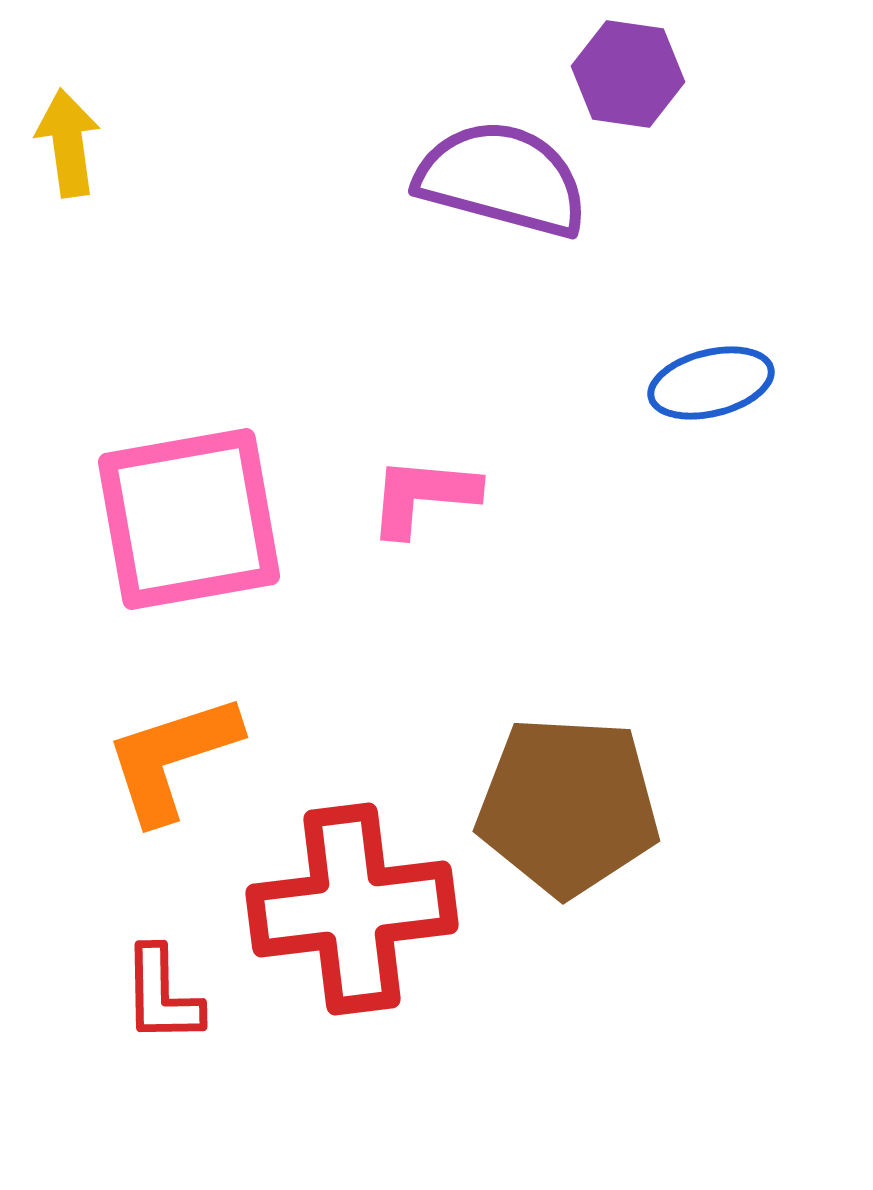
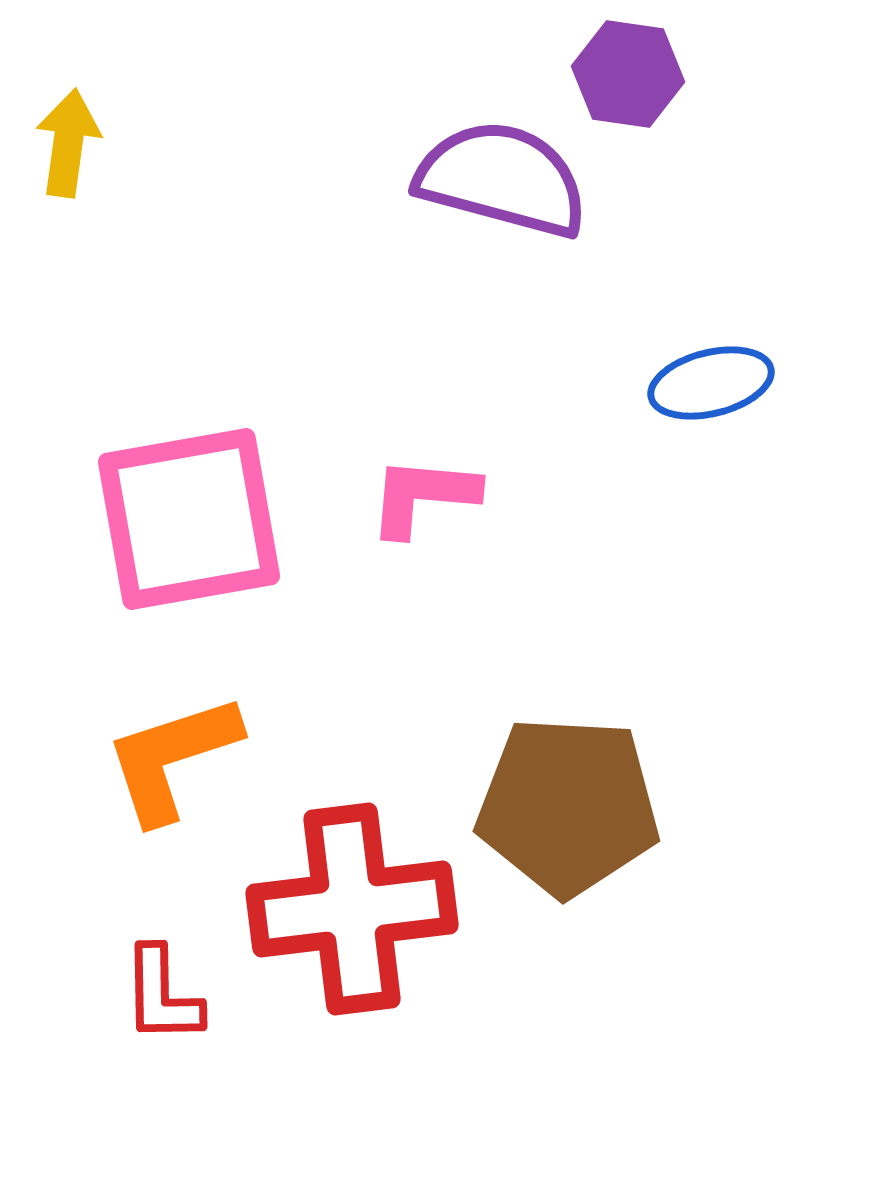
yellow arrow: rotated 16 degrees clockwise
